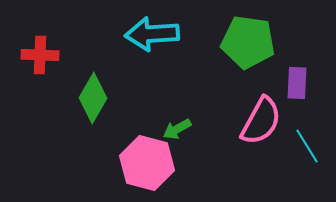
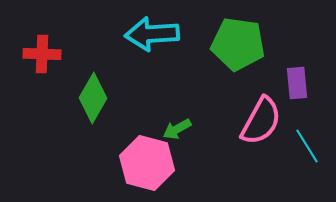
green pentagon: moved 10 px left, 2 px down
red cross: moved 2 px right, 1 px up
purple rectangle: rotated 8 degrees counterclockwise
